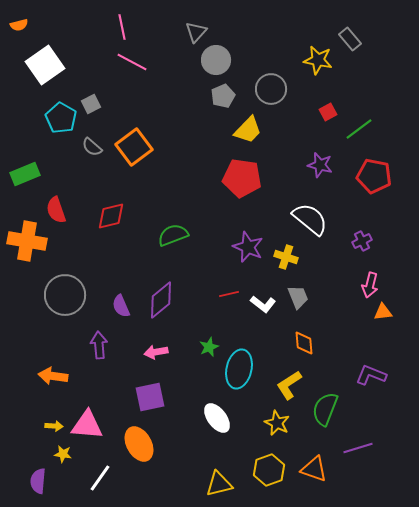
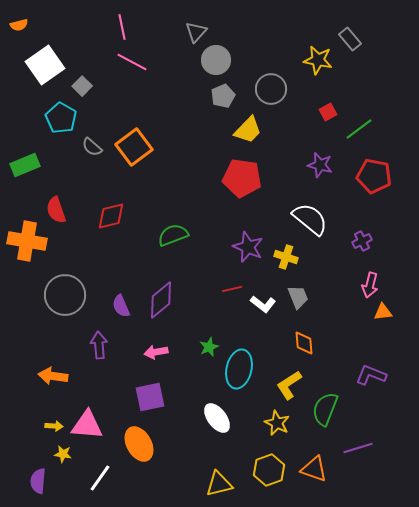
gray square at (91, 104): moved 9 px left, 18 px up; rotated 18 degrees counterclockwise
green rectangle at (25, 174): moved 9 px up
red line at (229, 294): moved 3 px right, 5 px up
